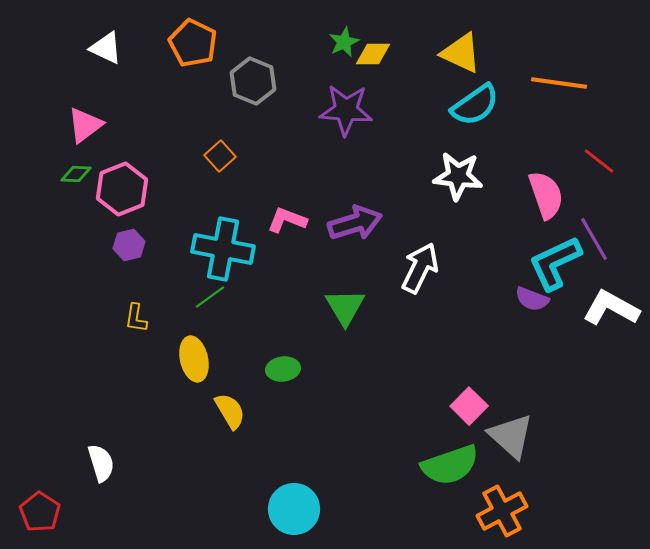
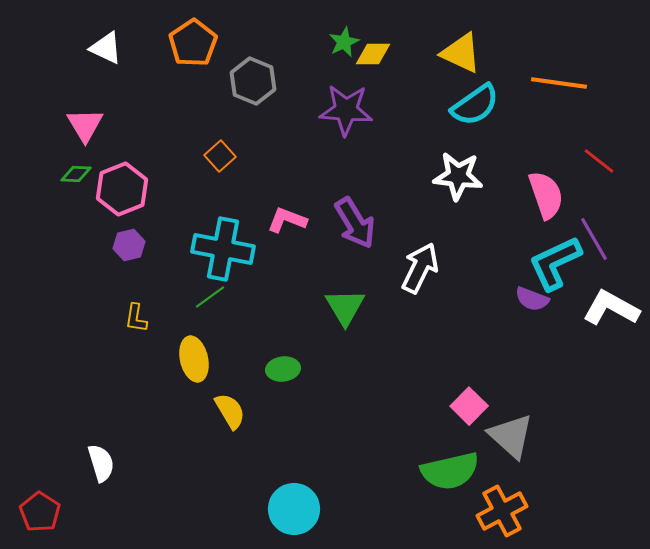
orange pentagon: rotated 12 degrees clockwise
pink triangle: rotated 24 degrees counterclockwise
purple arrow: rotated 76 degrees clockwise
green semicircle: moved 6 px down; rotated 6 degrees clockwise
